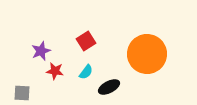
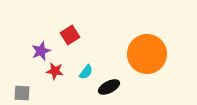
red square: moved 16 px left, 6 px up
